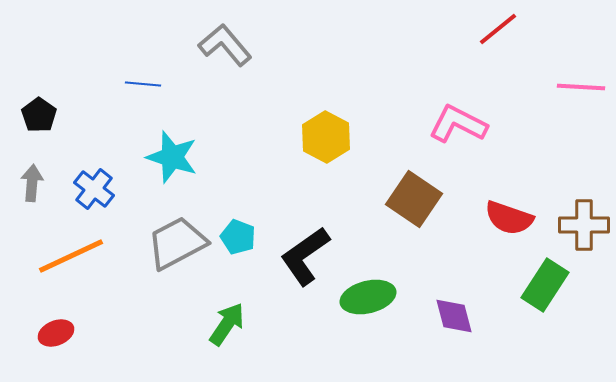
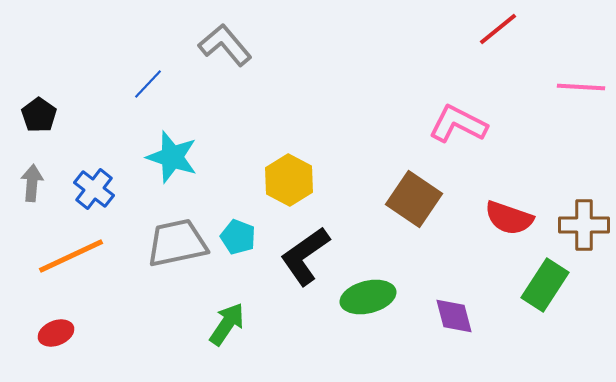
blue line: moved 5 px right; rotated 52 degrees counterclockwise
yellow hexagon: moved 37 px left, 43 px down
gray trapezoid: rotated 16 degrees clockwise
